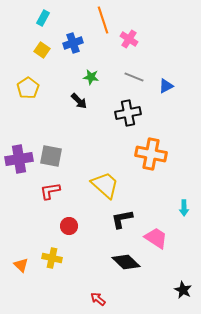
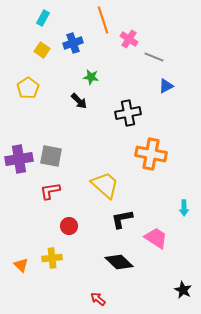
gray line: moved 20 px right, 20 px up
yellow cross: rotated 18 degrees counterclockwise
black diamond: moved 7 px left
